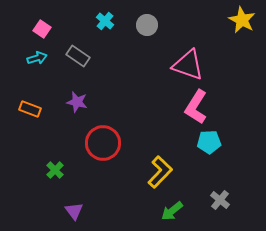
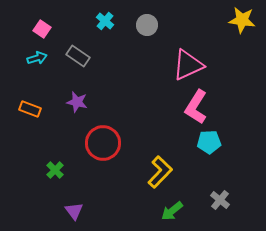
yellow star: rotated 20 degrees counterclockwise
pink triangle: rotated 44 degrees counterclockwise
